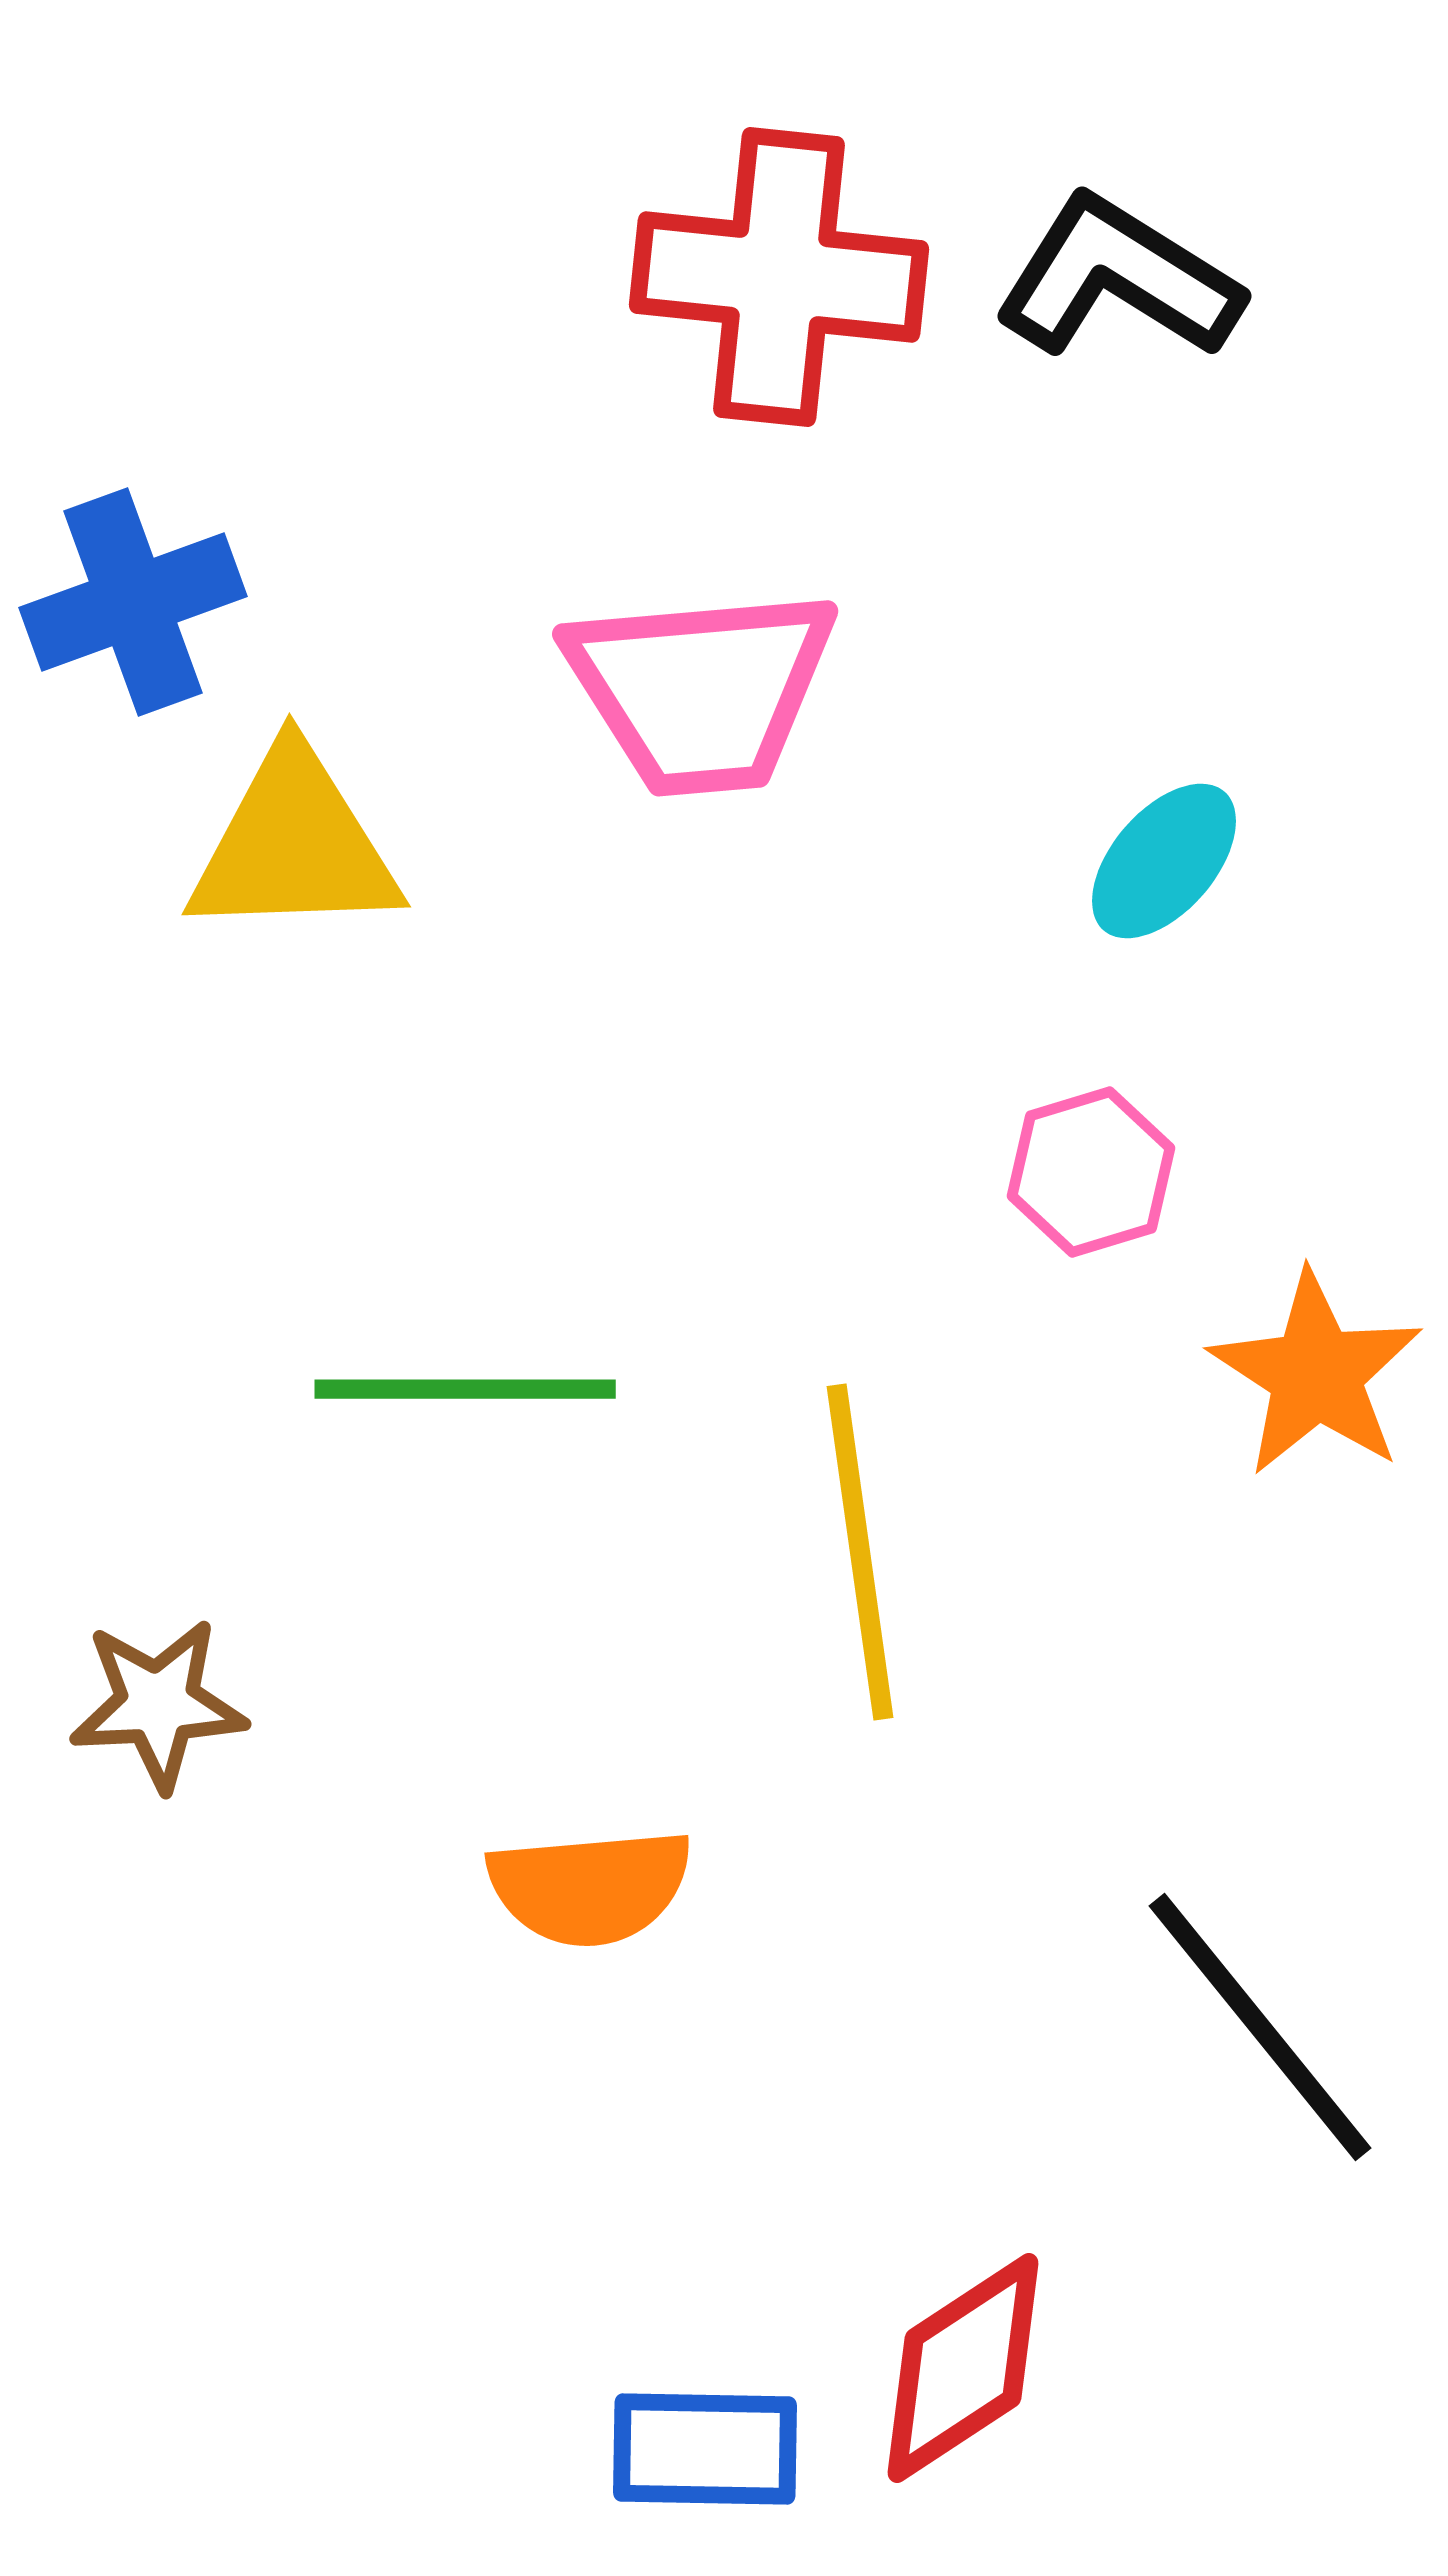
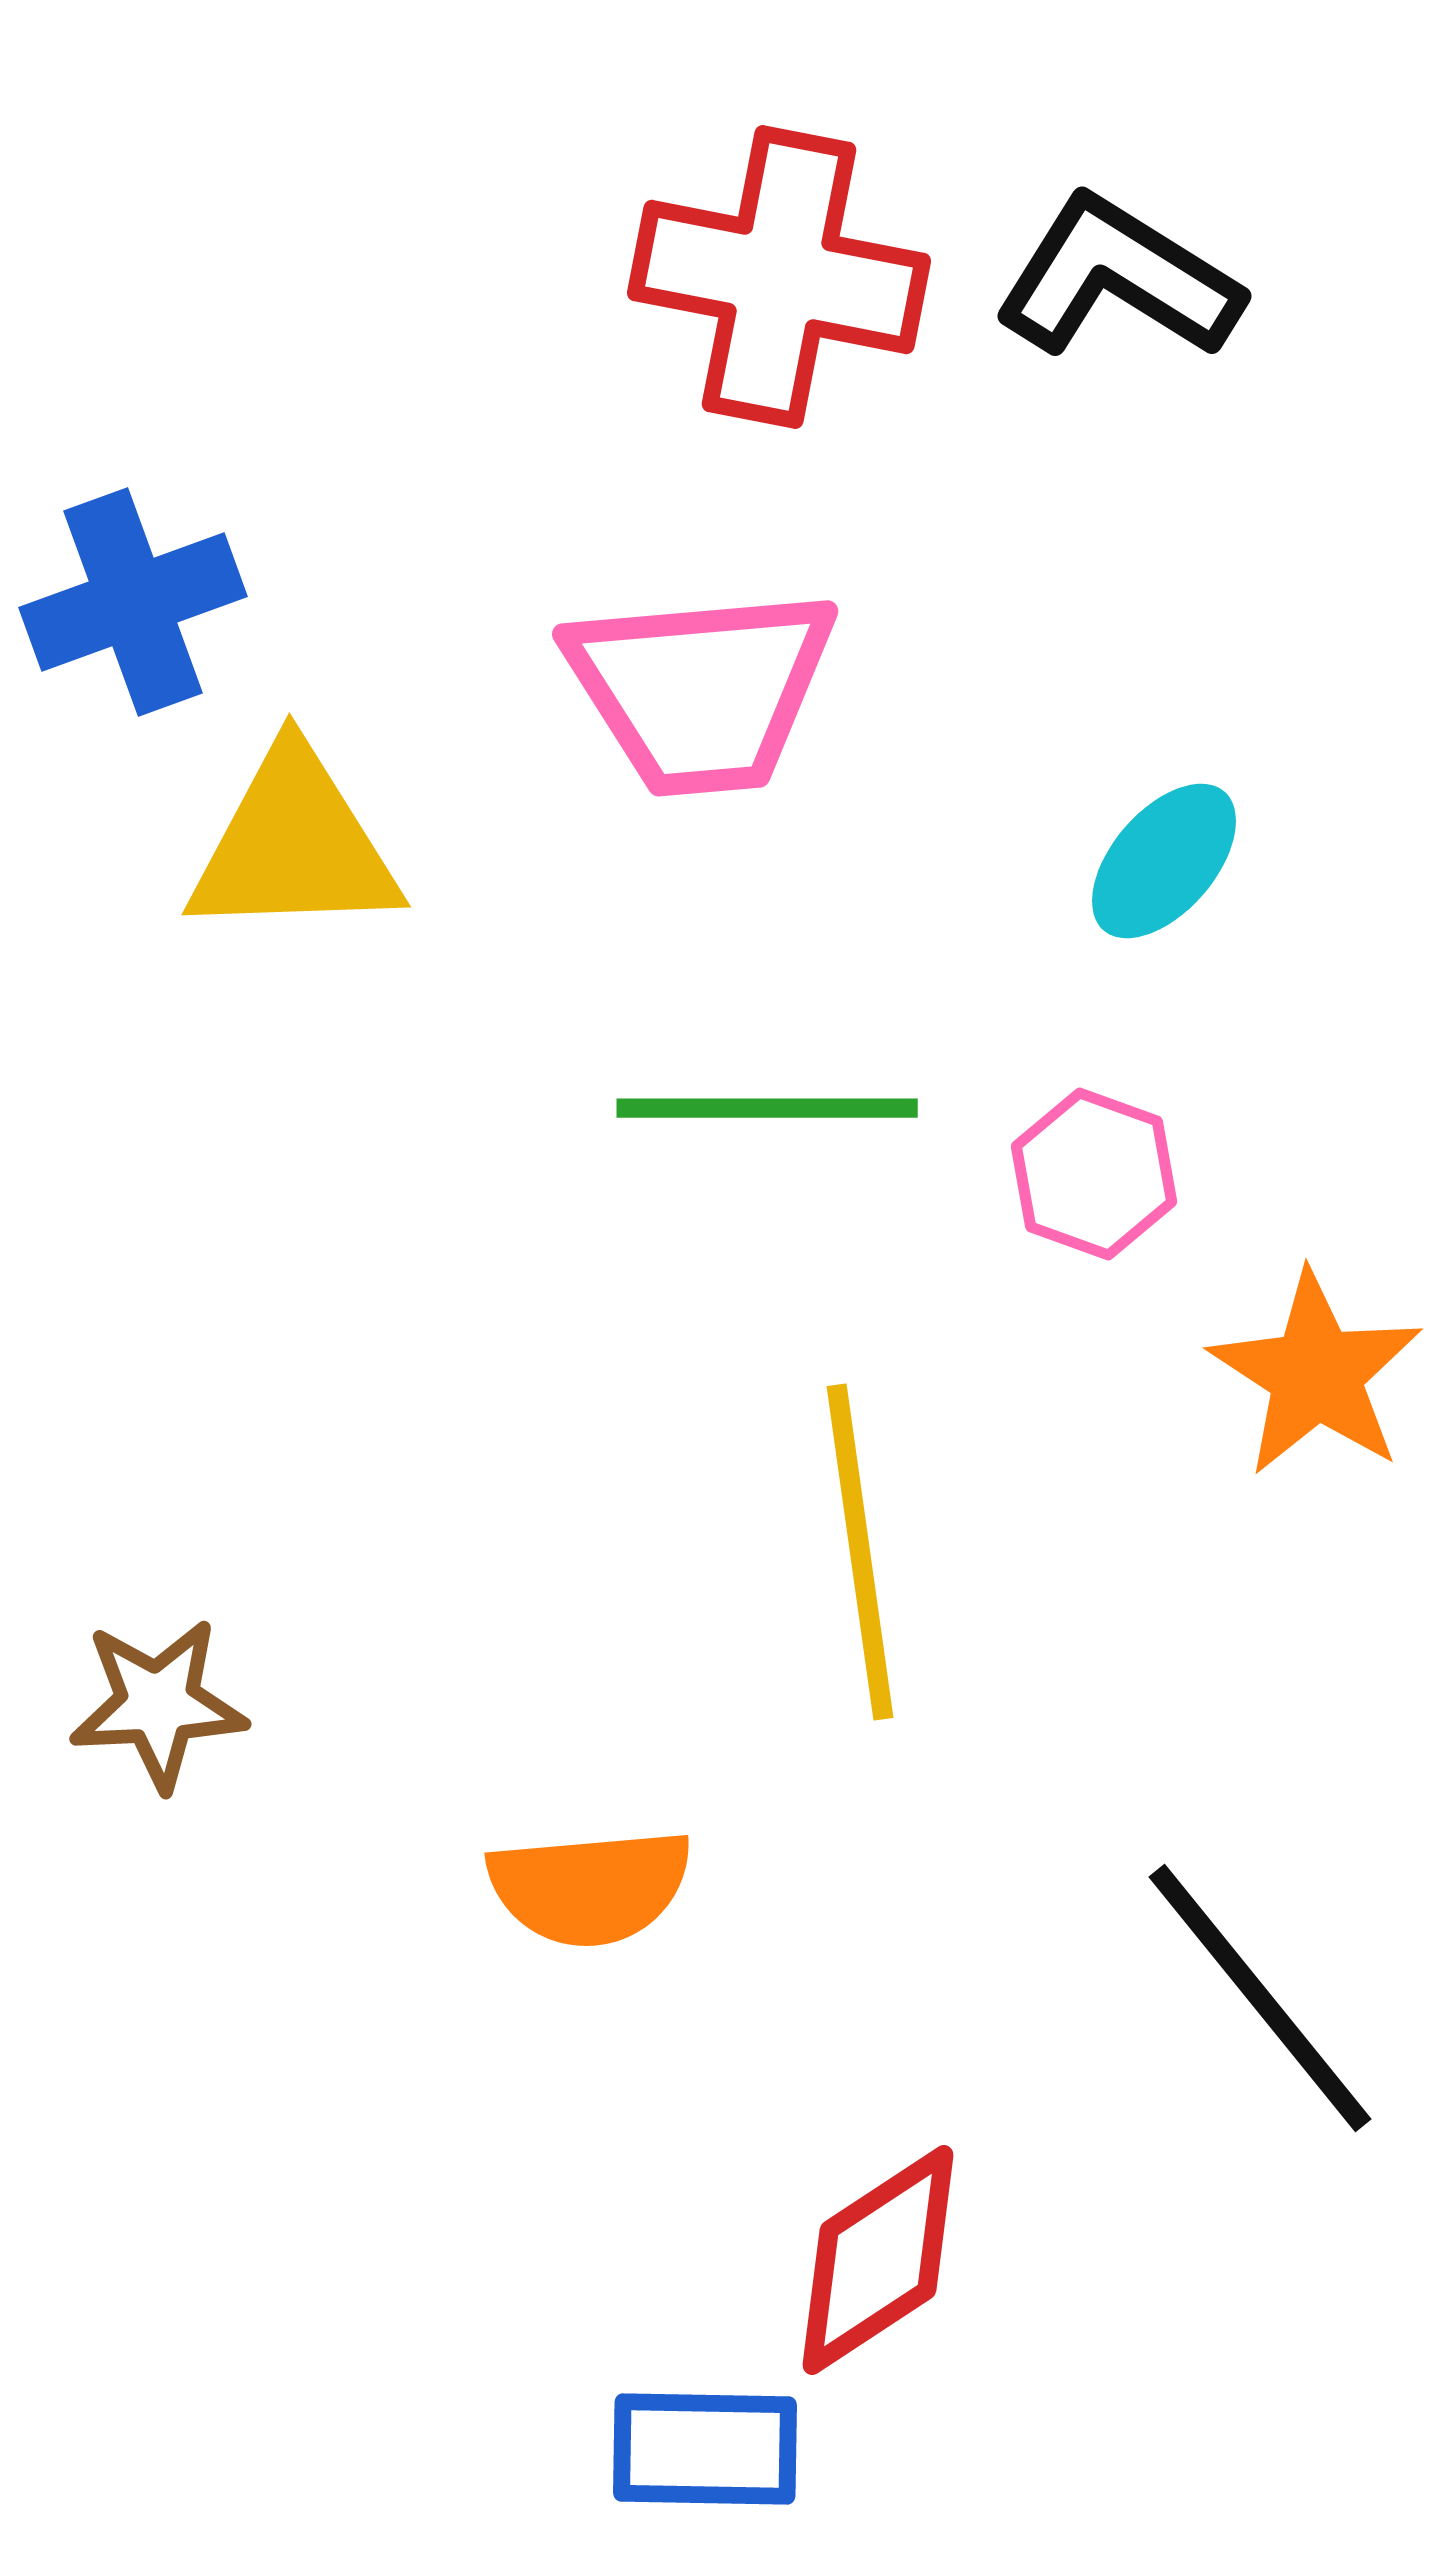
red cross: rotated 5 degrees clockwise
pink hexagon: moved 3 px right, 2 px down; rotated 23 degrees counterclockwise
green line: moved 302 px right, 281 px up
black line: moved 29 px up
red diamond: moved 85 px left, 108 px up
